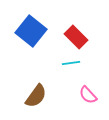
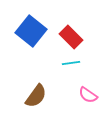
red rectangle: moved 5 px left
pink semicircle: rotated 12 degrees counterclockwise
